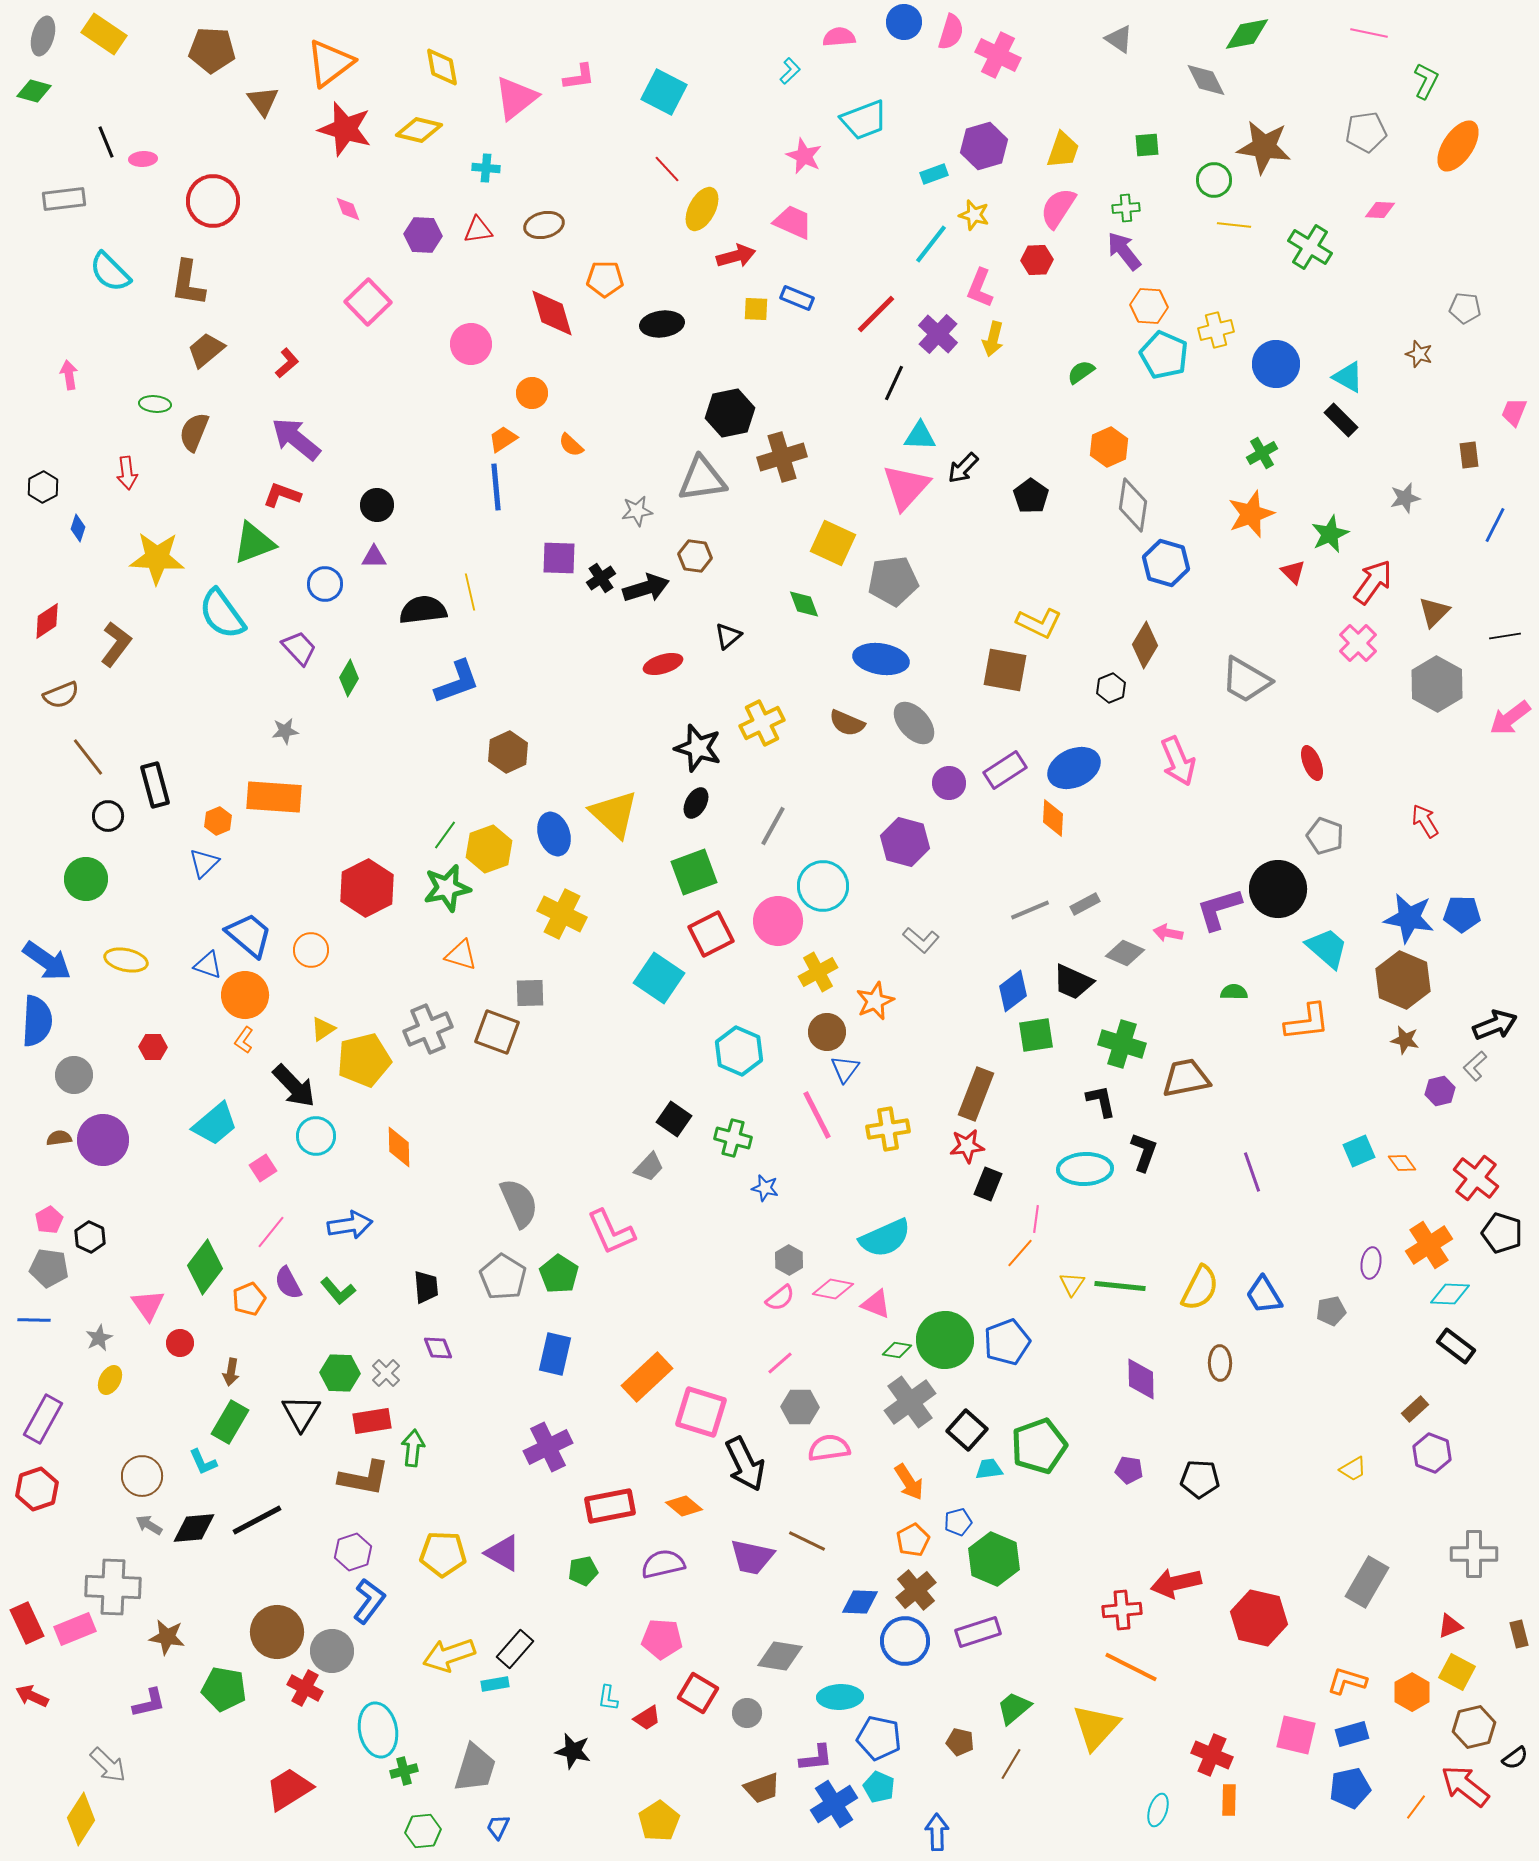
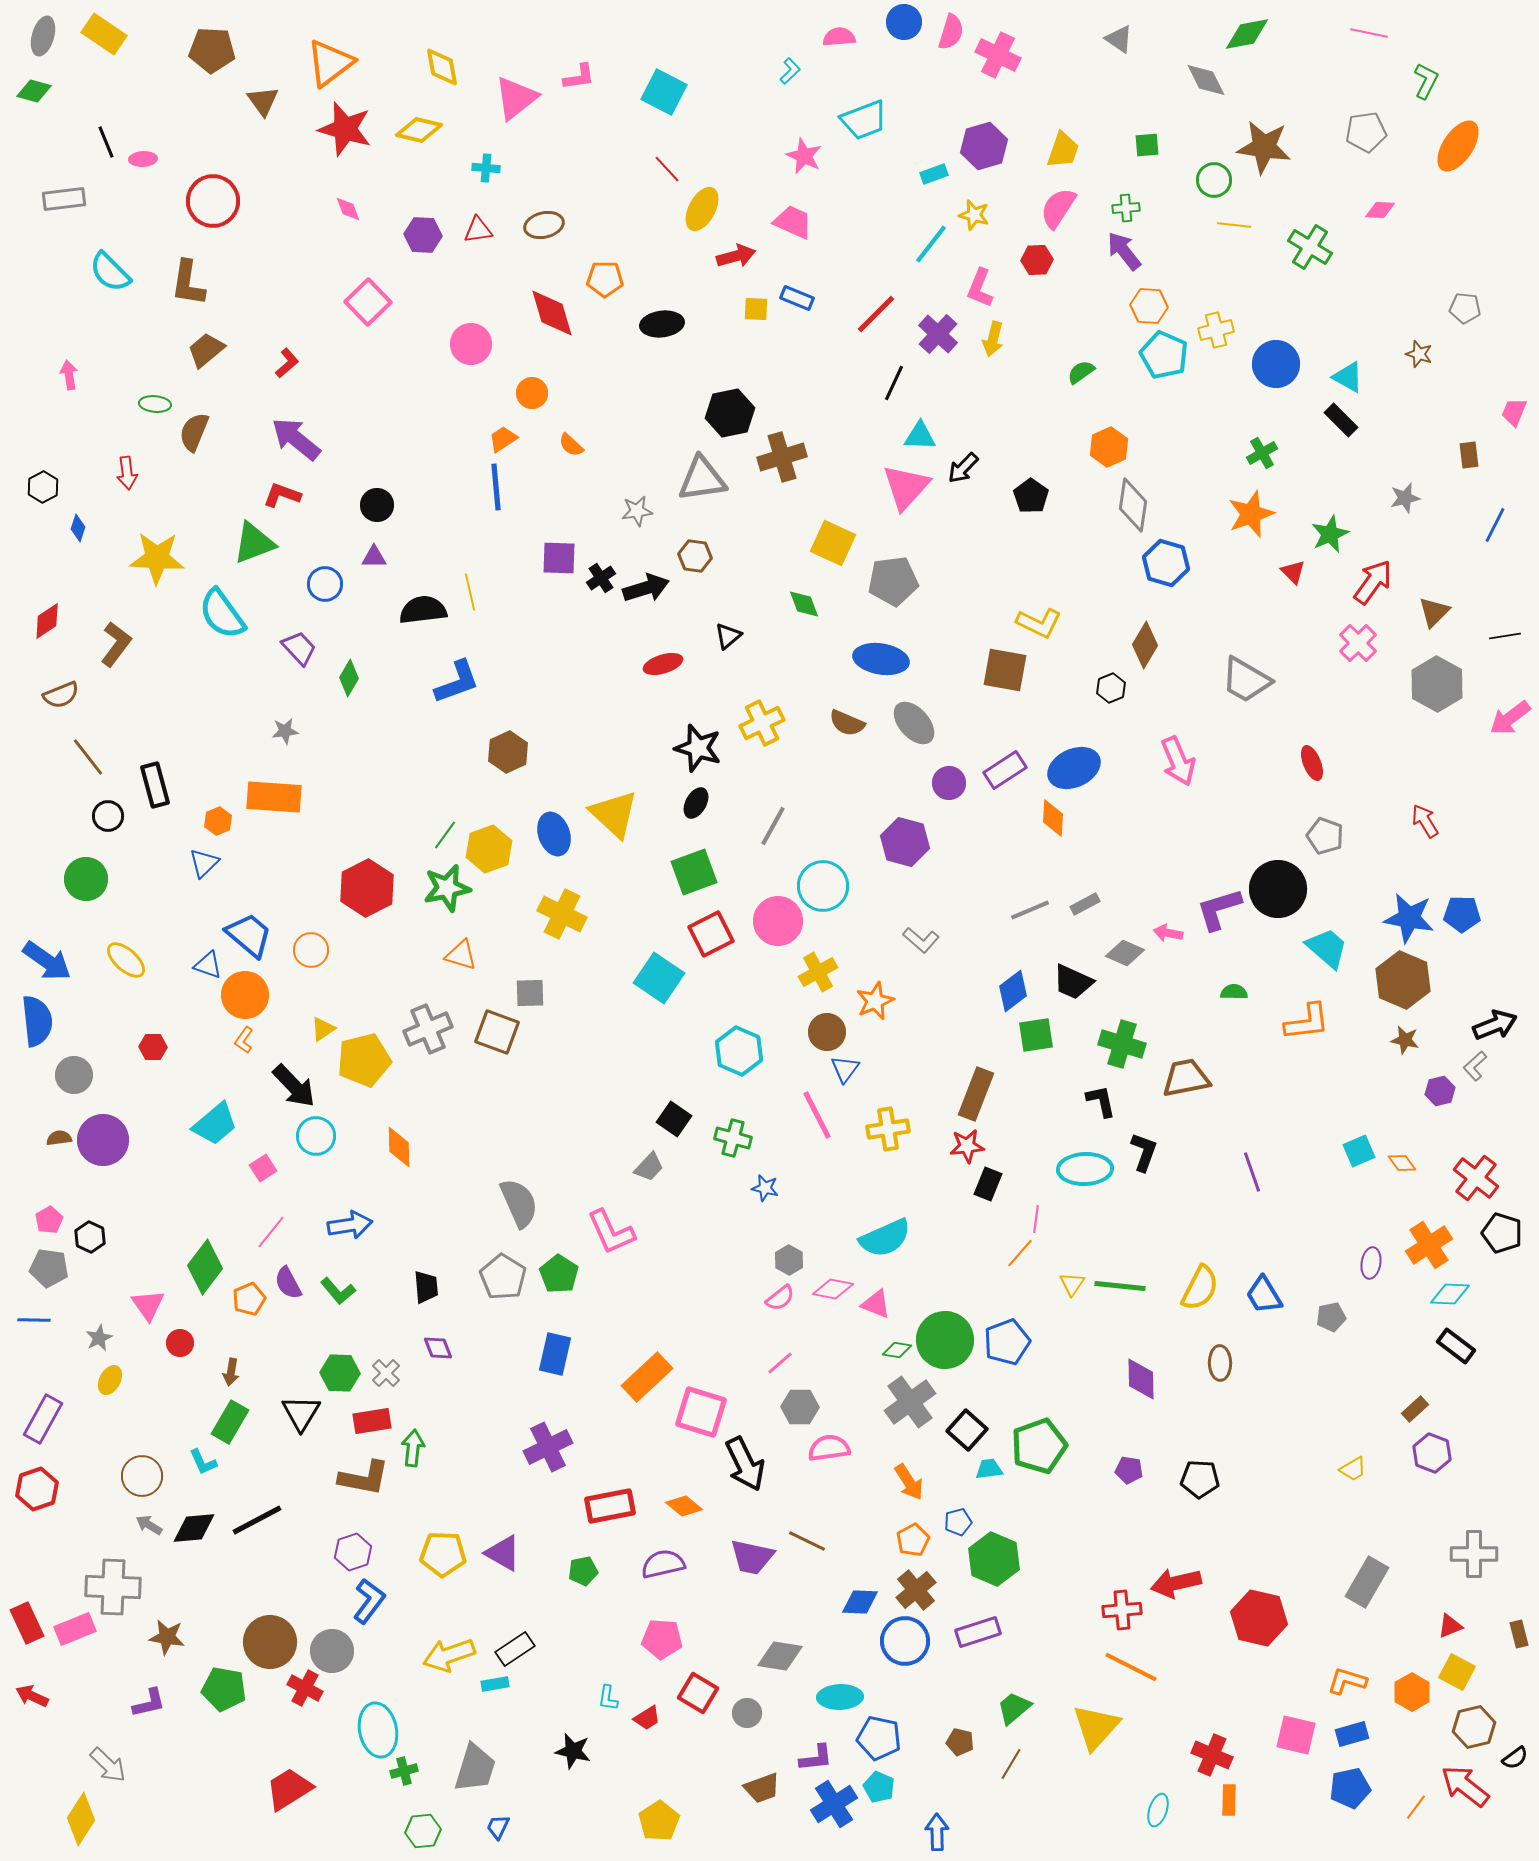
yellow ellipse at (126, 960): rotated 30 degrees clockwise
blue semicircle at (37, 1021): rotated 9 degrees counterclockwise
gray pentagon at (1331, 1311): moved 6 px down
brown circle at (277, 1632): moved 7 px left, 10 px down
black rectangle at (515, 1649): rotated 15 degrees clockwise
